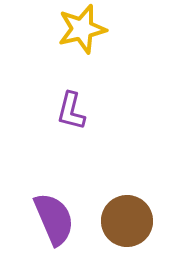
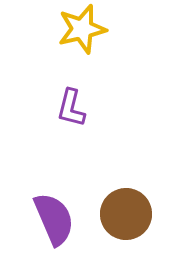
purple L-shape: moved 3 px up
brown circle: moved 1 px left, 7 px up
